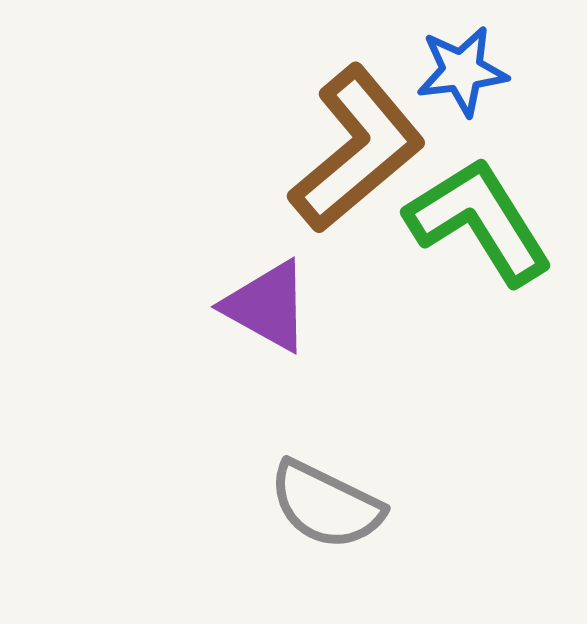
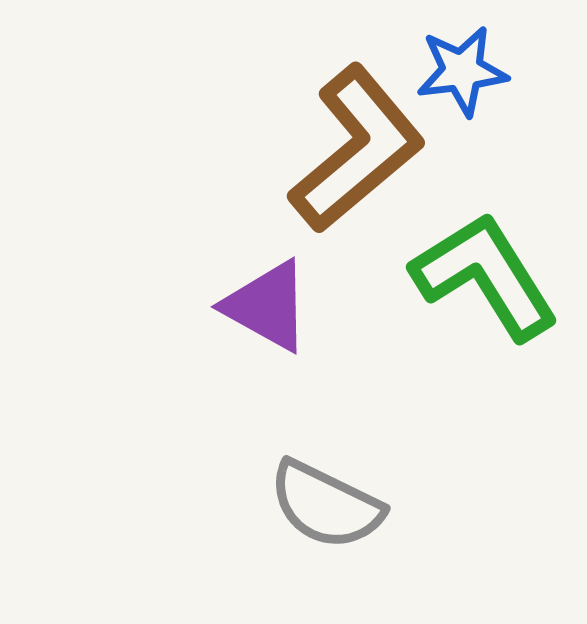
green L-shape: moved 6 px right, 55 px down
